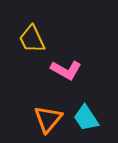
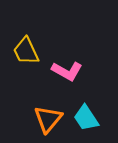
yellow trapezoid: moved 6 px left, 12 px down
pink L-shape: moved 1 px right, 1 px down
